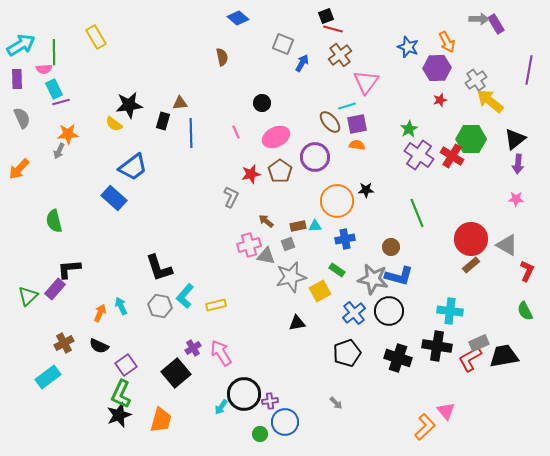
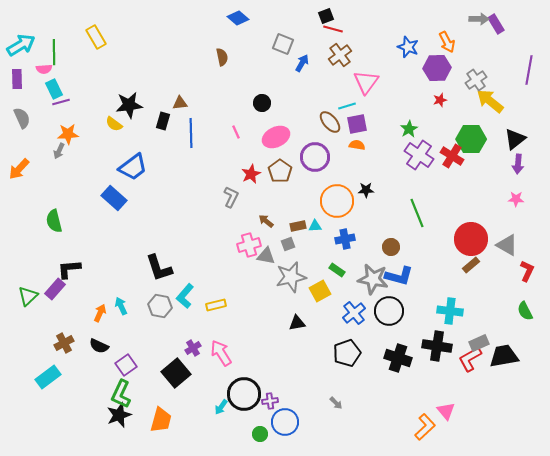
red star at (251, 174): rotated 12 degrees counterclockwise
